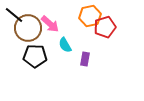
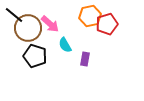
red pentagon: moved 2 px right, 3 px up
black pentagon: rotated 15 degrees clockwise
